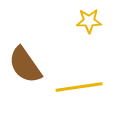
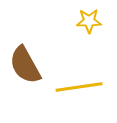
brown semicircle: rotated 6 degrees clockwise
